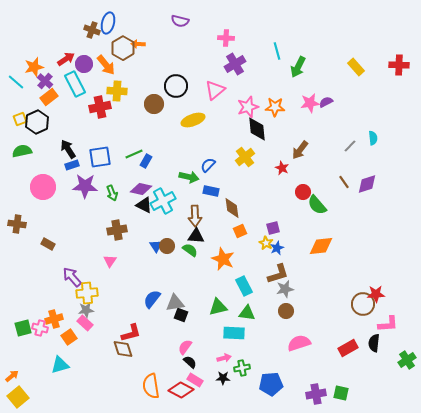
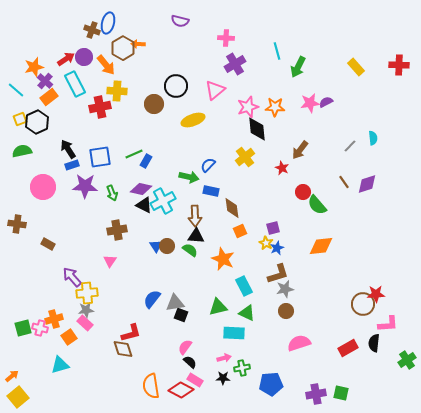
purple circle at (84, 64): moved 7 px up
cyan line at (16, 82): moved 8 px down
green triangle at (247, 313): rotated 18 degrees clockwise
